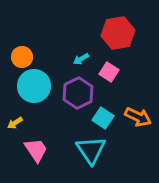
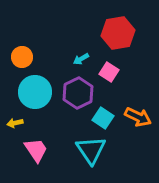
cyan circle: moved 1 px right, 6 px down
yellow arrow: rotated 21 degrees clockwise
